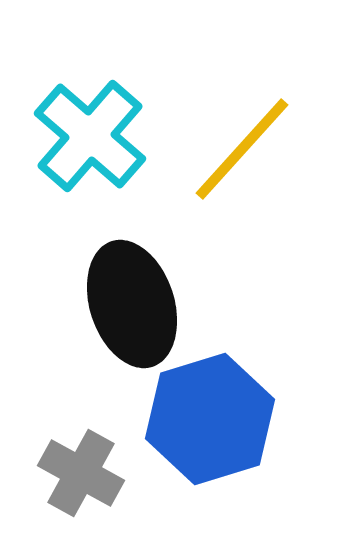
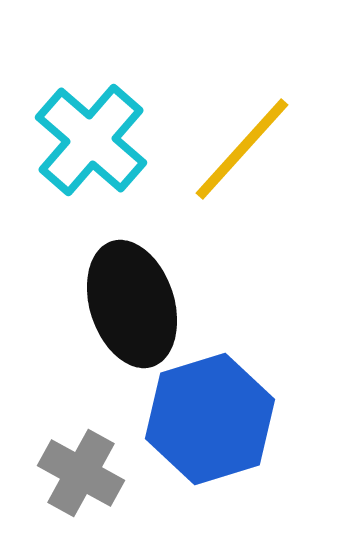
cyan cross: moved 1 px right, 4 px down
